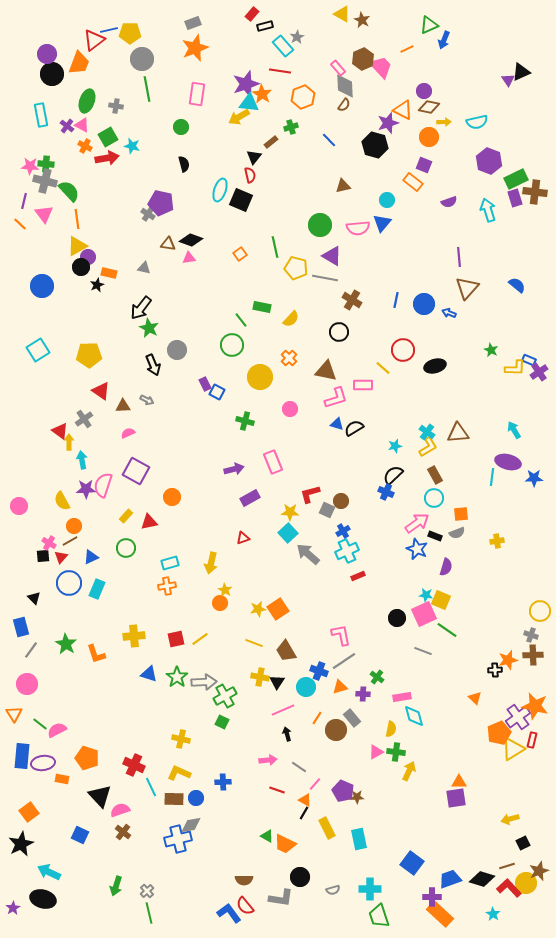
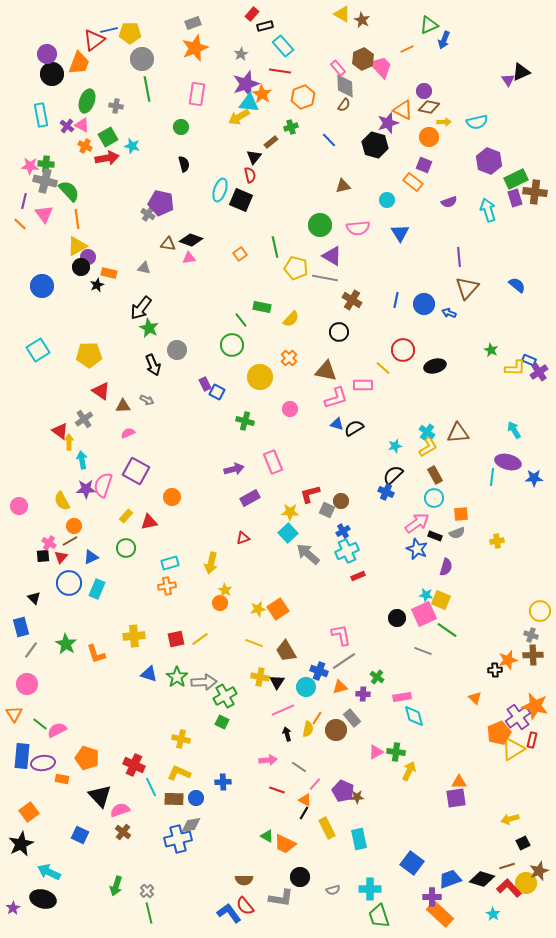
gray star at (297, 37): moved 56 px left, 17 px down
blue triangle at (382, 223): moved 18 px right, 10 px down; rotated 12 degrees counterclockwise
yellow semicircle at (391, 729): moved 83 px left
